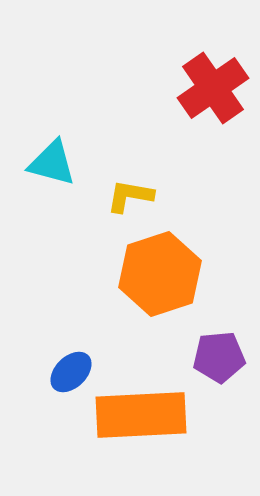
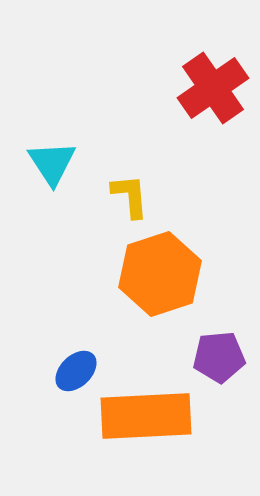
cyan triangle: rotated 42 degrees clockwise
yellow L-shape: rotated 75 degrees clockwise
blue ellipse: moved 5 px right, 1 px up
orange rectangle: moved 5 px right, 1 px down
